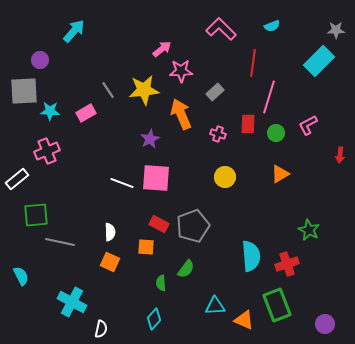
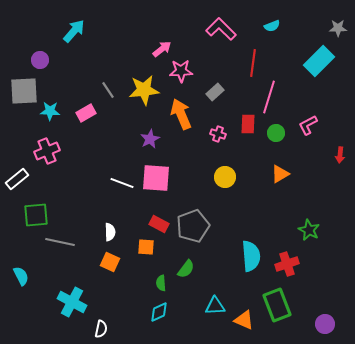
gray star at (336, 30): moved 2 px right, 2 px up
cyan diamond at (154, 319): moved 5 px right, 7 px up; rotated 25 degrees clockwise
